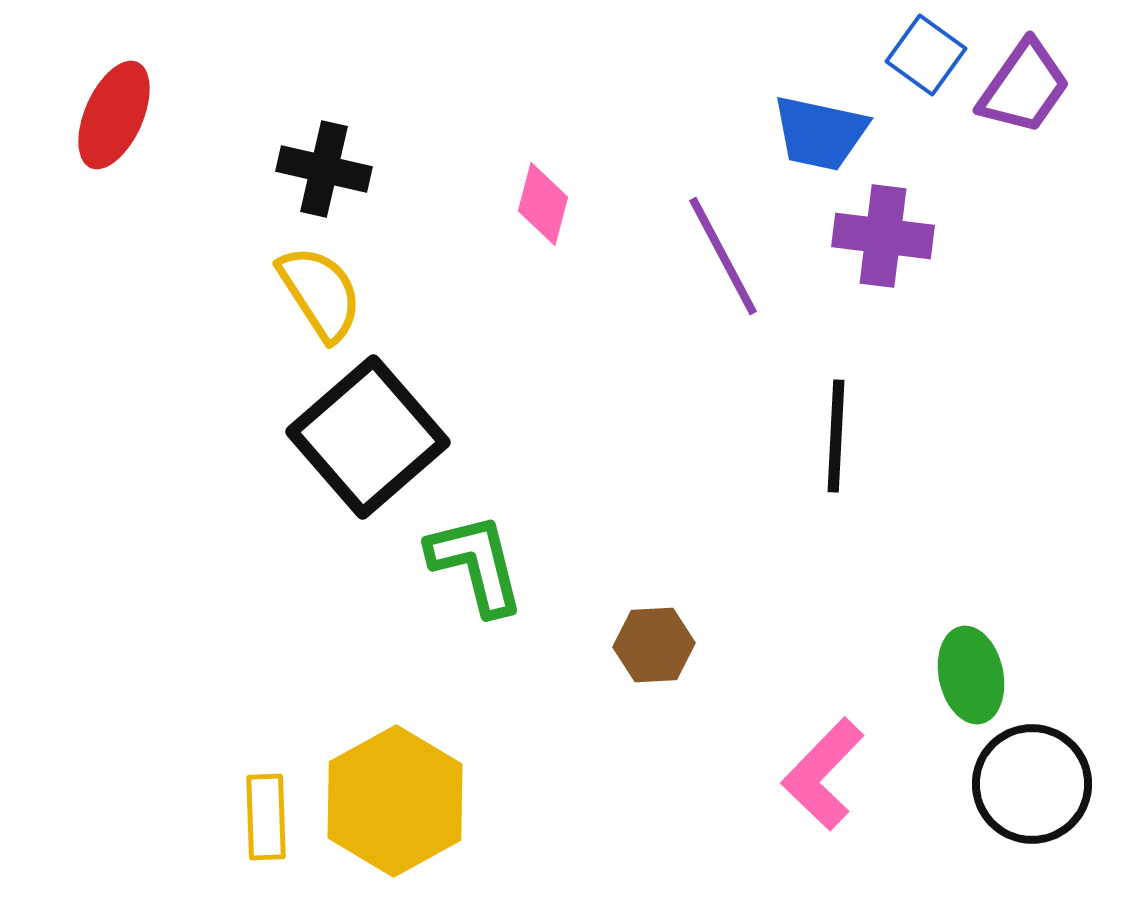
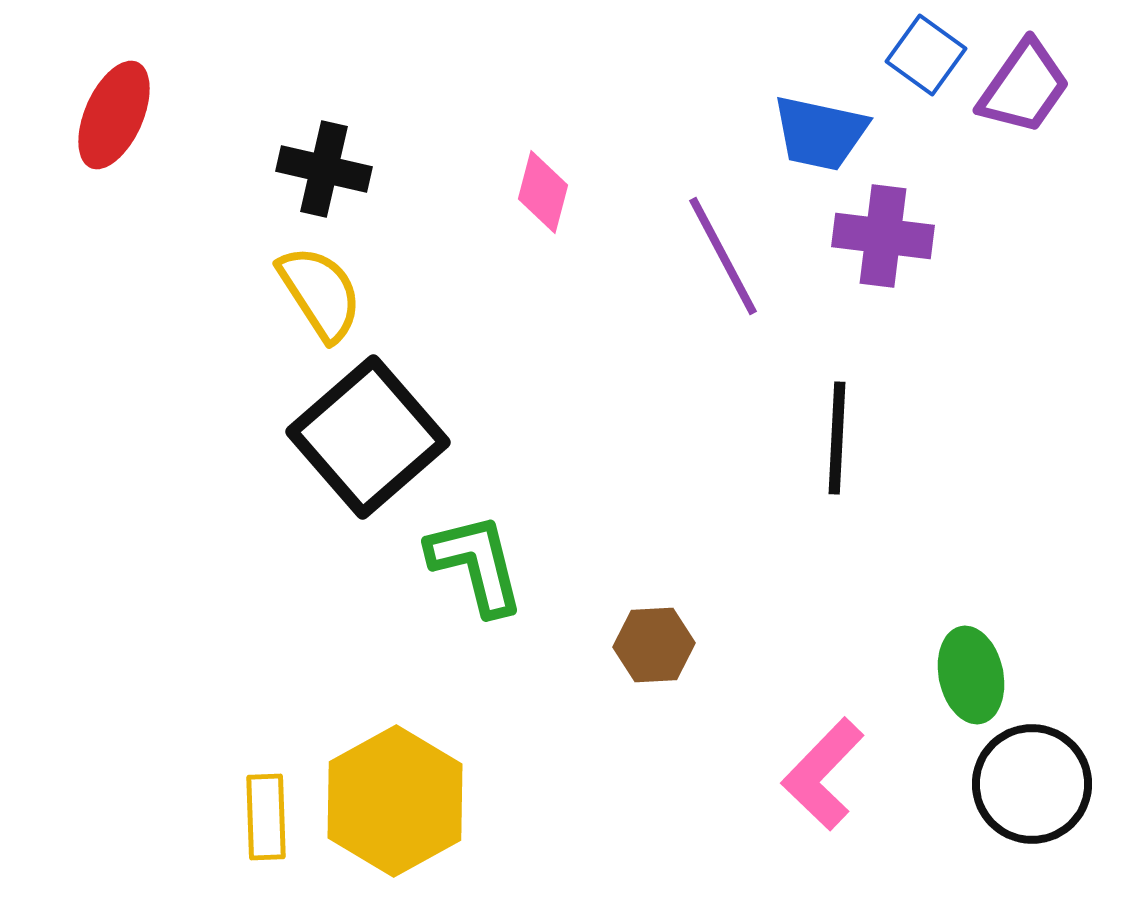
pink diamond: moved 12 px up
black line: moved 1 px right, 2 px down
